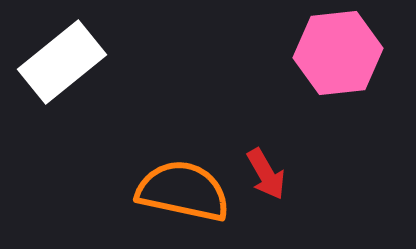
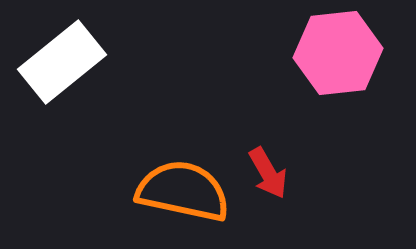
red arrow: moved 2 px right, 1 px up
